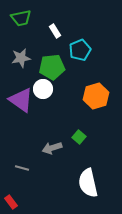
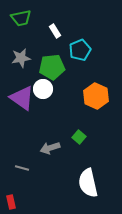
orange hexagon: rotated 20 degrees counterclockwise
purple triangle: moved 1 px right, 2 px up
gray arrow: moved 2 px left
red rectangle: rotated 24 degrees clockwise
